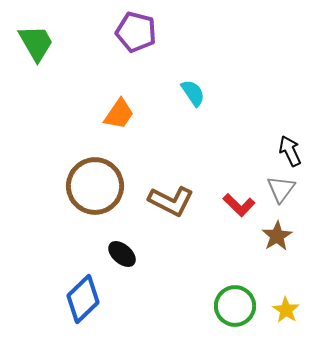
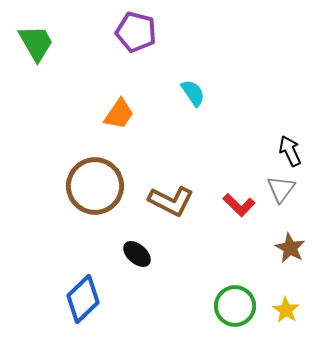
brown star: moved 13 px right, 12 px down; rotated 12 degrees counterclockwise
black ellipse: moved 15 px right
